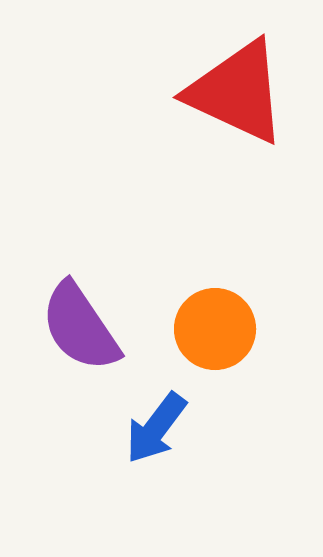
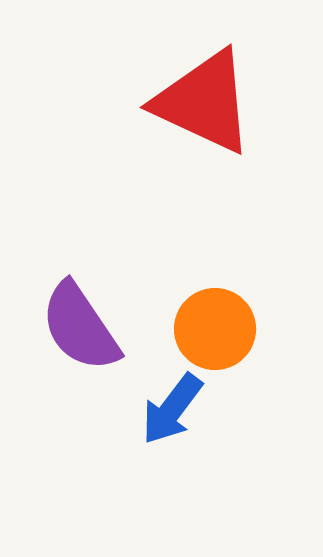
red triangle: moved 33 px left, 10 px down
blue arrow: moved 16 px right, 19 px up
